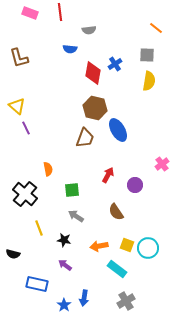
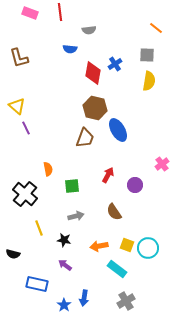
green square: moved 4 px up
brown semicircle: moved 2 px left
gray arrow: rotated 133 degrees clockwise
